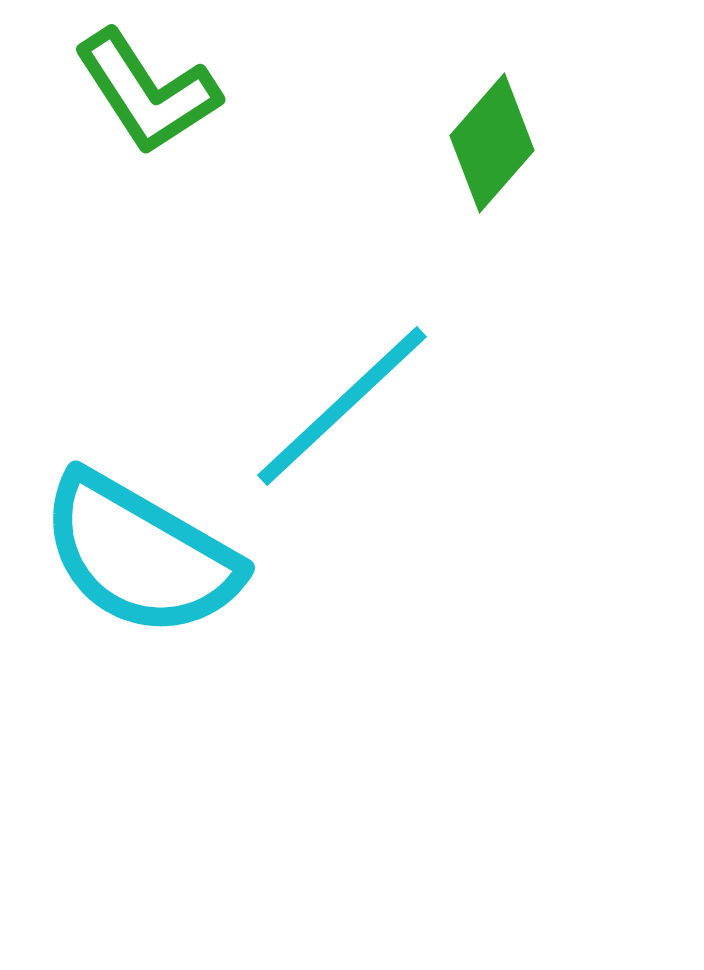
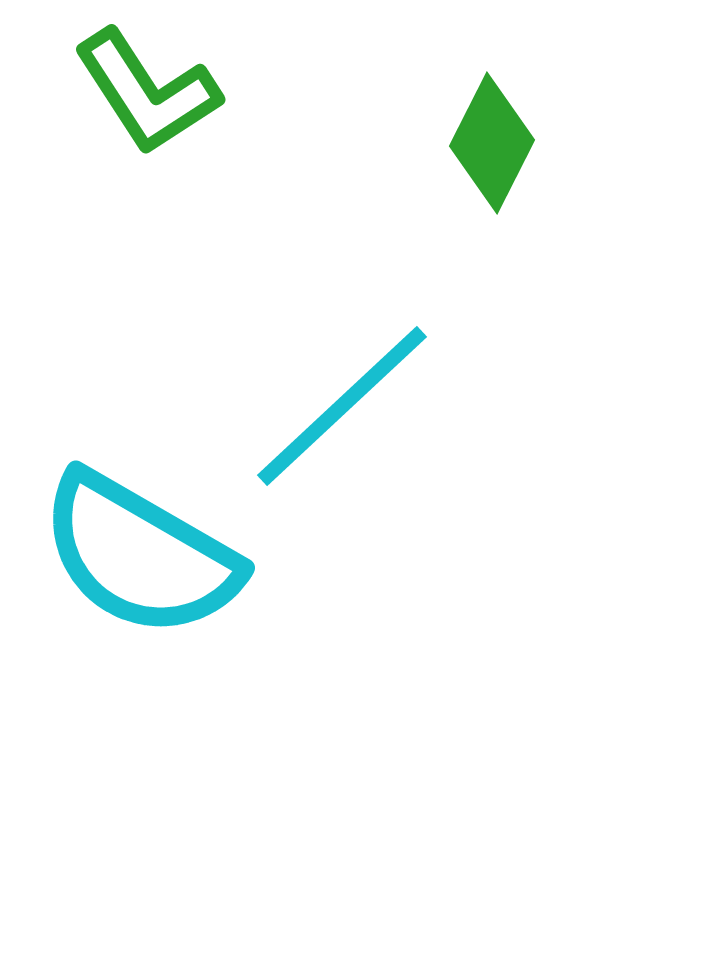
green diamond: rotated 14 degrees counterclockwise
